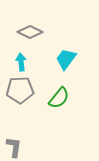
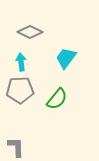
cyan trapezoid: moved 1 px up
green semicircle: moved 2 px left, 1 px down
gray L-shape: moved 2 px right; rotated 10 degrees counterclockwise
